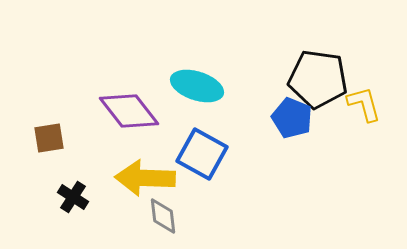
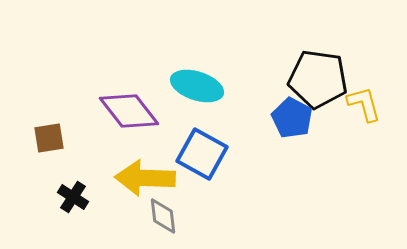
blue pentagon: rotated 6 degrees clockwise
